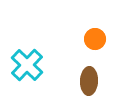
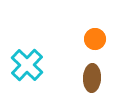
brown ellipse: moved 3 px right, 3 px up
